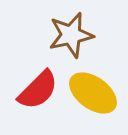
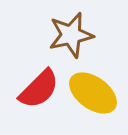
red semicircle: moved 1 px right, 1 px up
